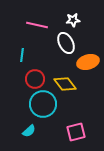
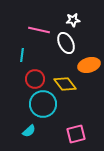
pink line: moved 2 px right, 5 px down
orange ellipse: moved 1 px right, 3 px down
pink square: moved 2 px down
